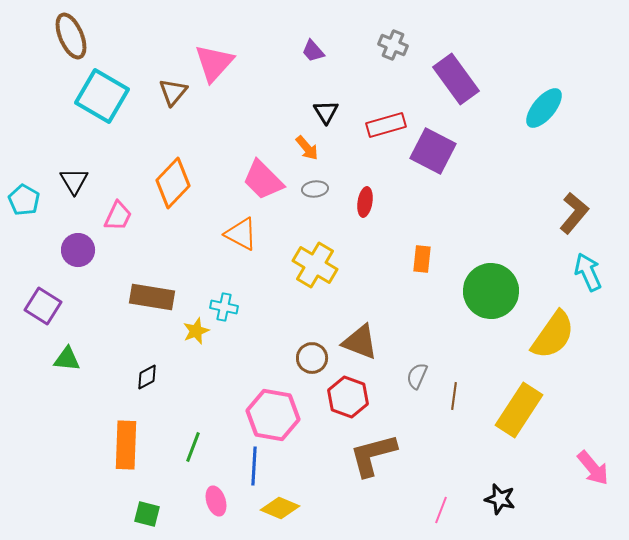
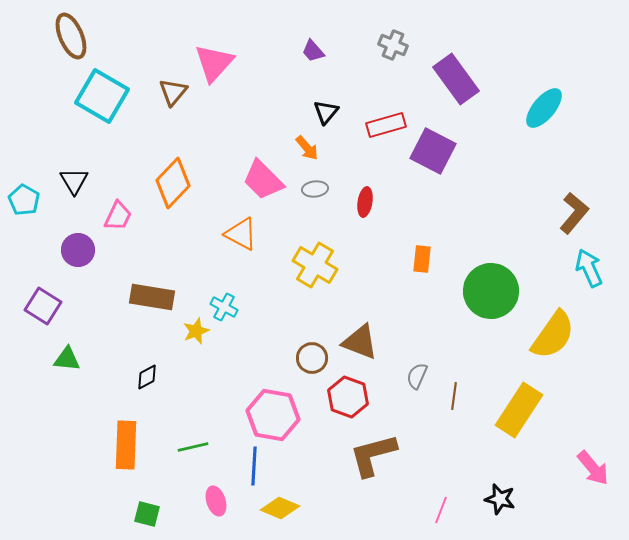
black triangle at (326, 112): rotated 12 degrees clockwise
cyan arrow at (588, 272): moved 1 px right, 4 px up
cyan cross at (224, 307): rotated 16 degrees clockwise
green line at (193, 447): rotated 56 degrees clockwise
